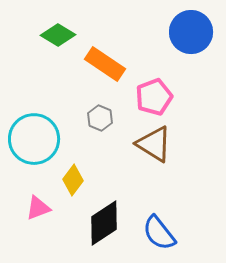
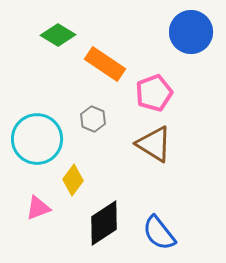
pink pentagon: moved 4 px up
gray hexagon: moved 7 px left, 1 px down
cyan circle: moved 3 px right
